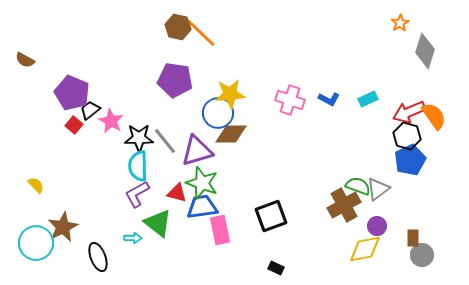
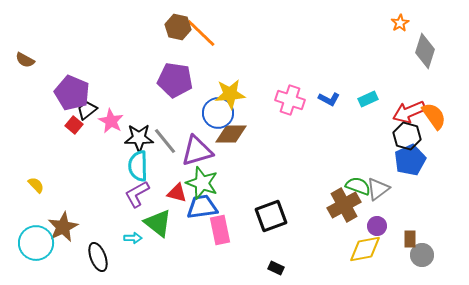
black trapezoid at (90, 110): moved 3 px left
brown rectangle at (413, 238): moved 3 px left, 1 px down
